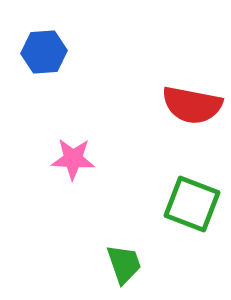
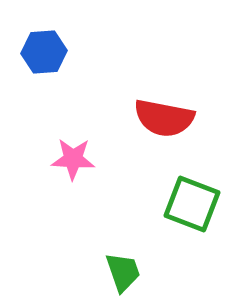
red semicircle: moved 28 px left, 13 px down
green trapezoid: moved 1 px left, 8 px down
